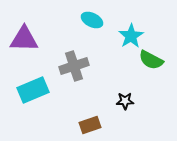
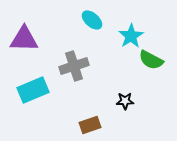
cyan ellipse: rotated 15 degrees clockwise
